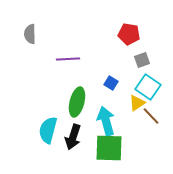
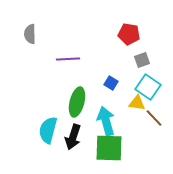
yellow triangle: rotated 42 degrees clockwise
brown line: moved 3 px right, 2 px down
